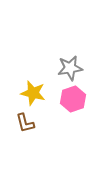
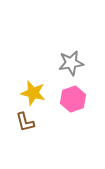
gray star: moved 1 px right, 5 px up
brown L-shape: moved 1 px up
